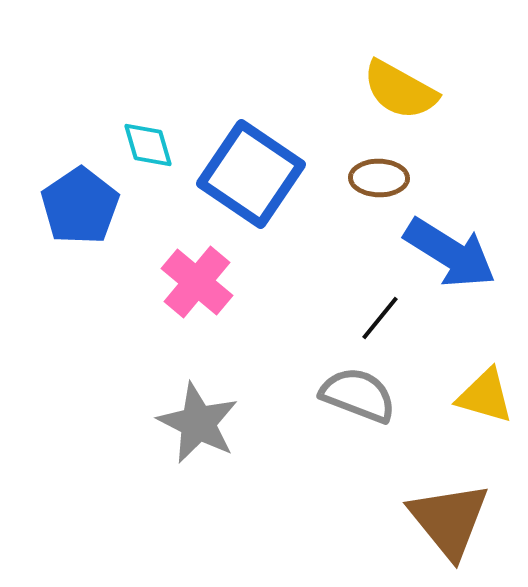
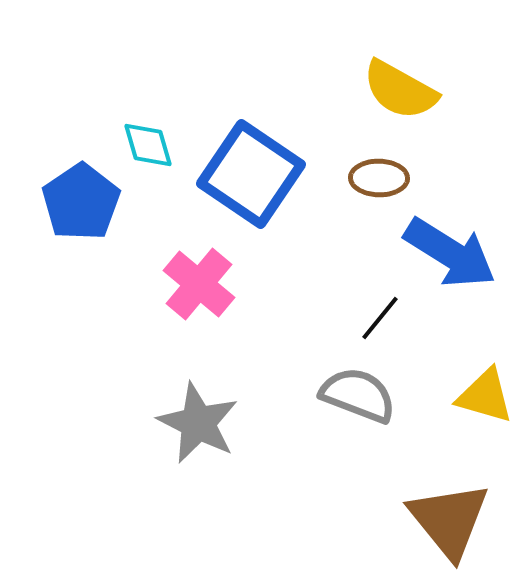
blue pentagon: moved 1 px right, 4 px up
pink cross: moved 2 px right, 2 px down
